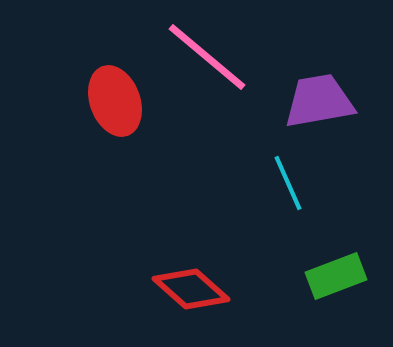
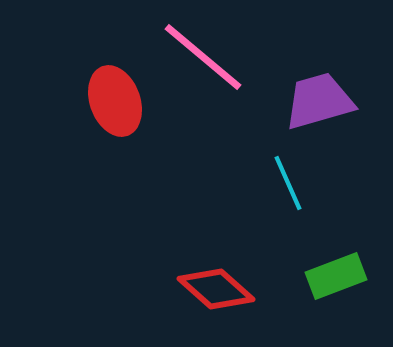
pink line: moved 4 px left
purple trapezoid: rotated 6 degrees counterclockwise
red diamond: moved 25 px right
